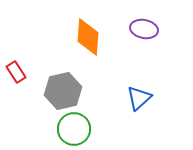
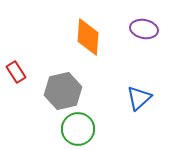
green circle: moved 4 px right
